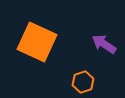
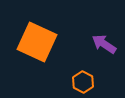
orange hexagon: rotated 15 degrees counterclockwise
